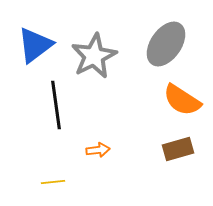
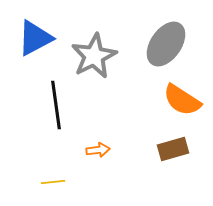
blue triangle: moved 7 px up; rotated 9 degrees clockwise
brown rectangle: moved 5 px left
